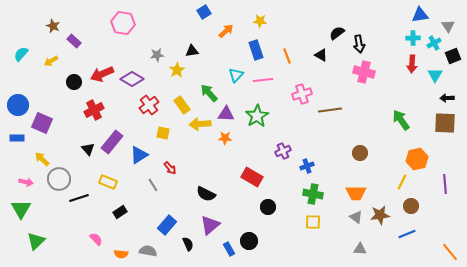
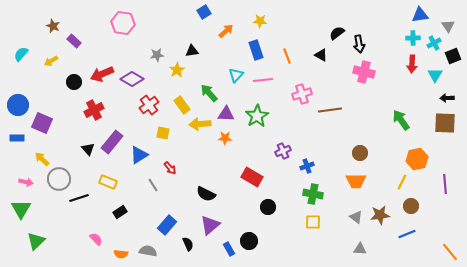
orange trapezoid at (356, 193): moved 12 px up
